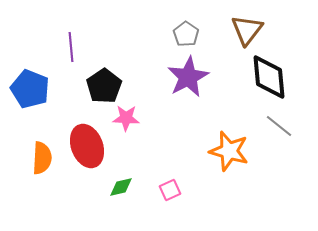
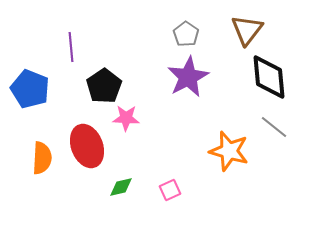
gray line: moved 5 px left, 1 px down
